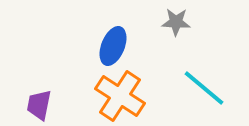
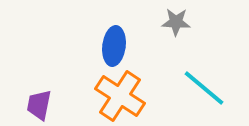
blue ellipse: moved 1 px right; rotated 15 degrees counterclockwise
